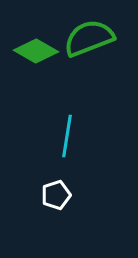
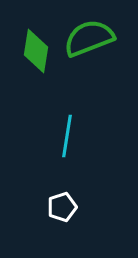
green diamond: rotated 69 degrees clockwise
white pentagon: moved 6 px right, 12 px down
